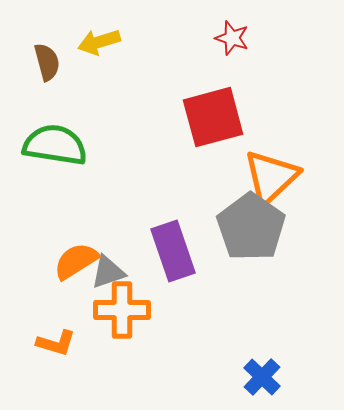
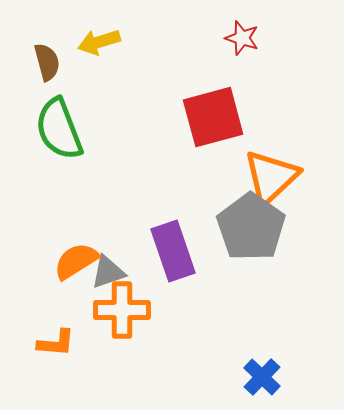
red star: moved 10 px right
green semicircle: moved 4 px right, 16 px up; rotated 120 degrees counterclockwise
orange L-shape: rotated 12 degrees counterclockwise
